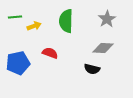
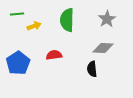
green line: moved 2 px right, 3 px up
green semicircle: moved 1 px right, 1 px up
red semicircle: moved 4 px right, 2 px down; rotated 28 degrees counterclockwise
blue pentagon: rotated 20 degrees counterclockwise
black semicircle: rotated 70 degrees clockwise
